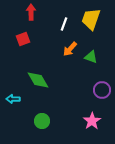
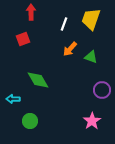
green circle: moved 12 px left
